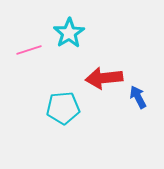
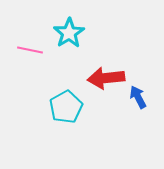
pink line: moved 1 px right; rotated 30 degrees clockwise
red arrow: moved 2 px right
cyan pentagon: moved 3 px right, 1 px up; rotated 24 degrees counterclockwise
